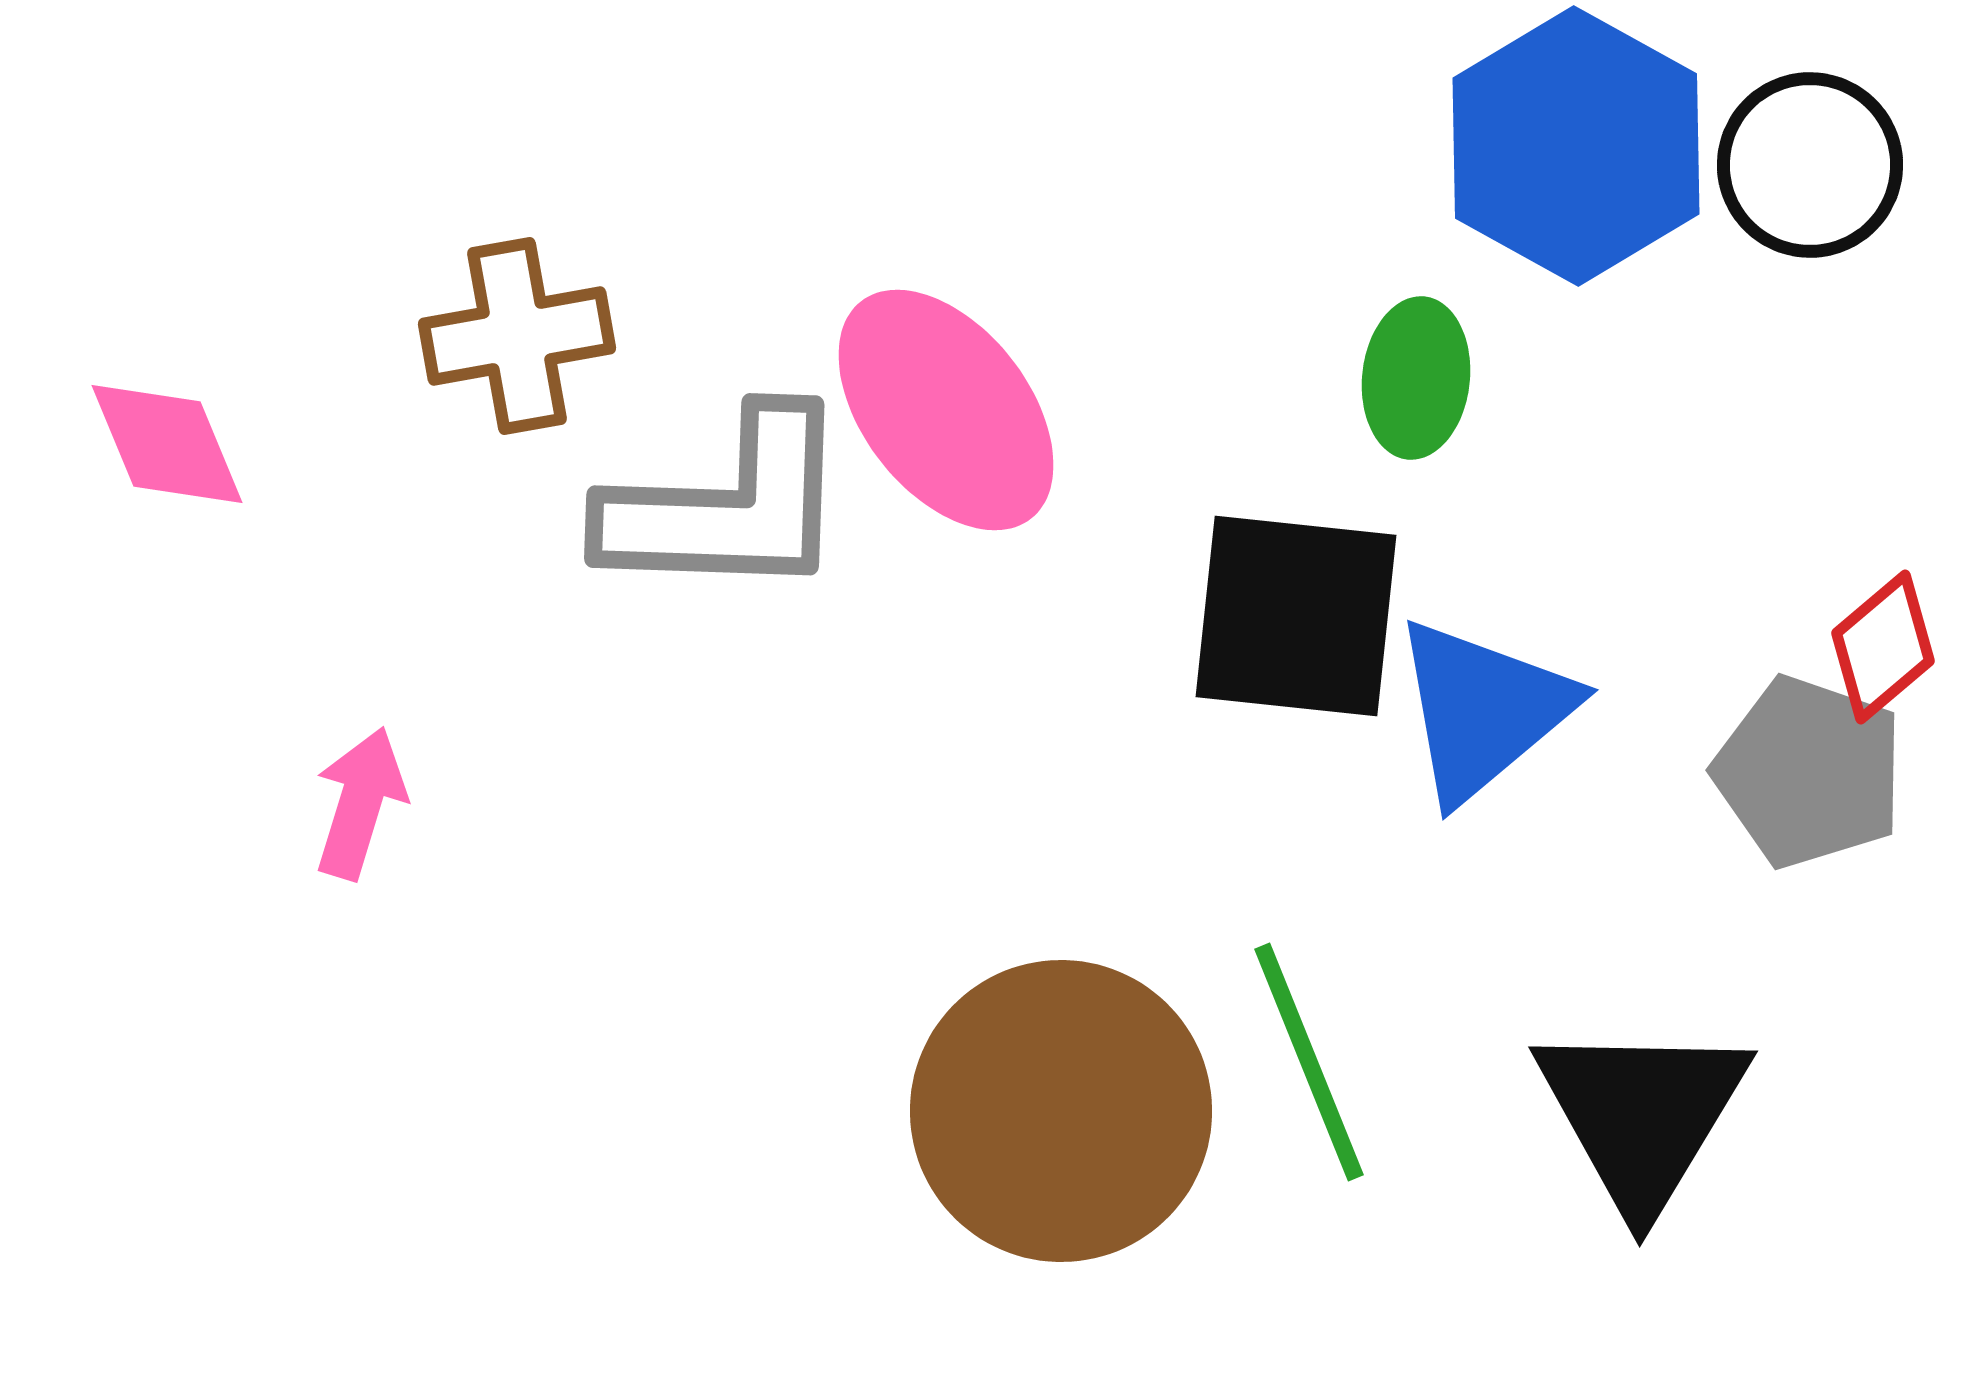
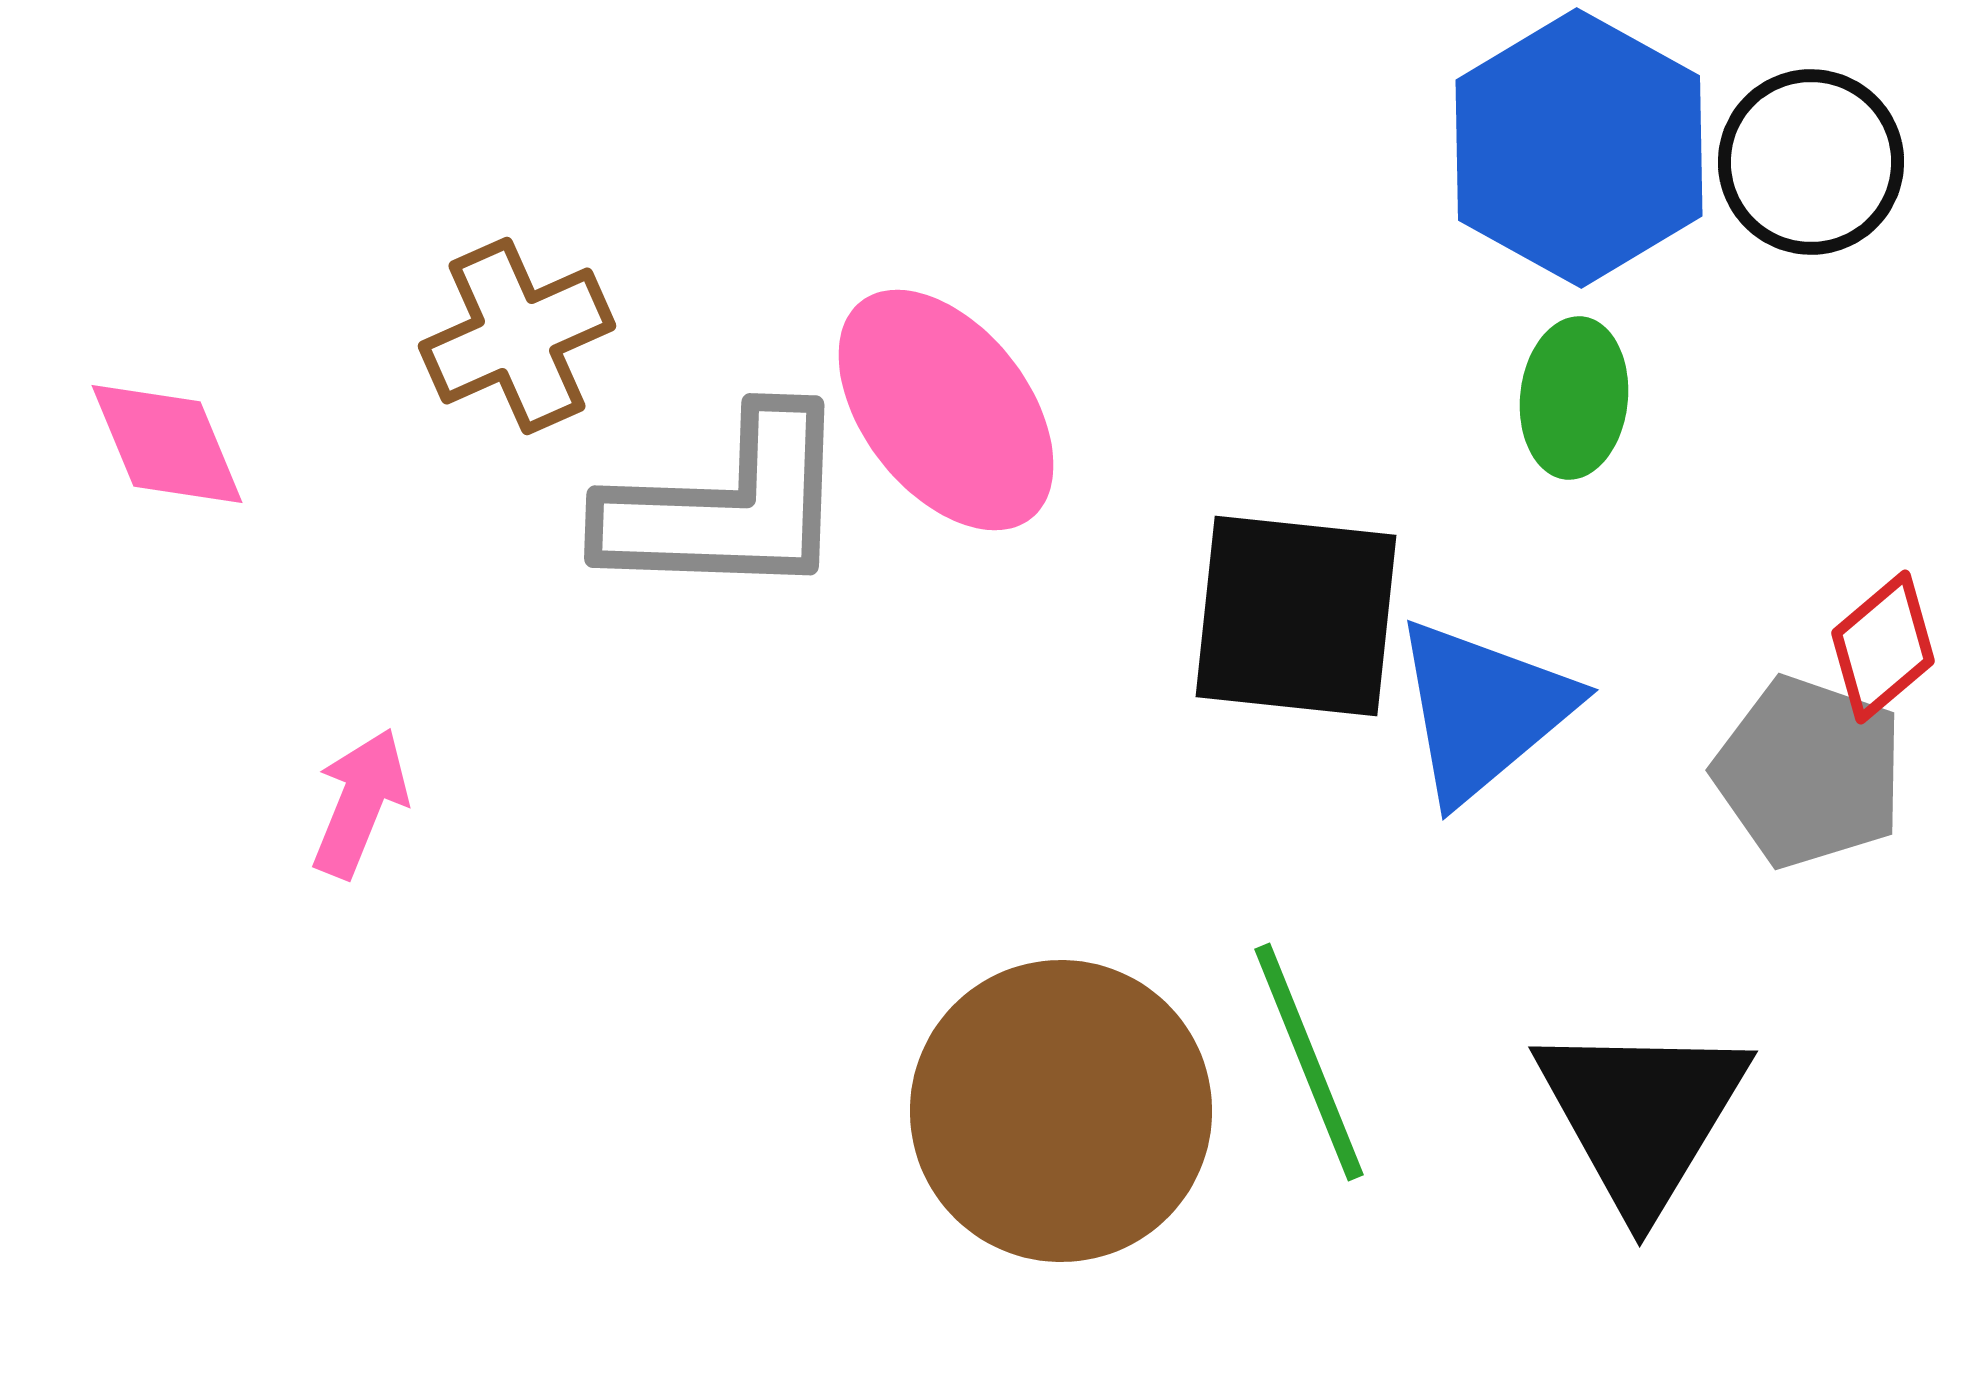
blue hexagon: moved 3 px right, 2 px down
black circle: moved 1 px right, 3 px up
brown cross: rotated 14 degrees counterclockwise
green ellipse: moved 158 px right, 20 px down
pink arrow: rotated 5 degrees clockwise
